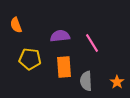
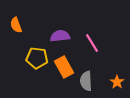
yellow pentagon: moved 7 px right, 1 px up
orange rectangle: rotated 25 degrees counterclockwise
